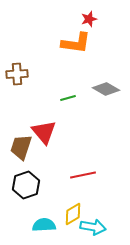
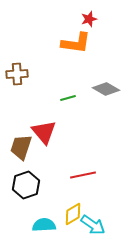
cyan arrow: moved 2 px up; rotated 25 degrees clockwise
